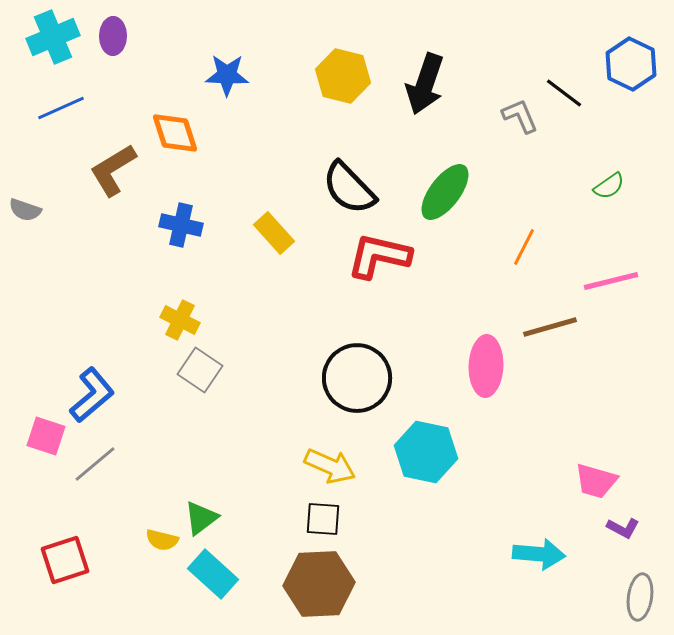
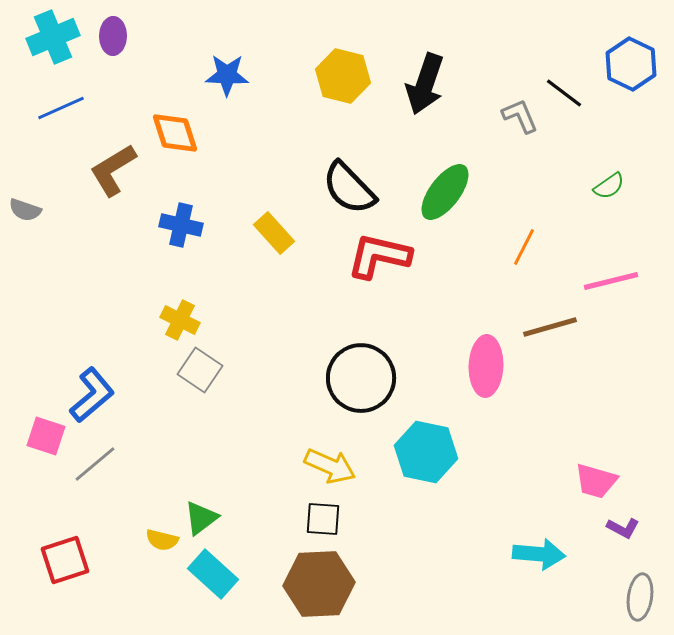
black circle: moved 4 px right
